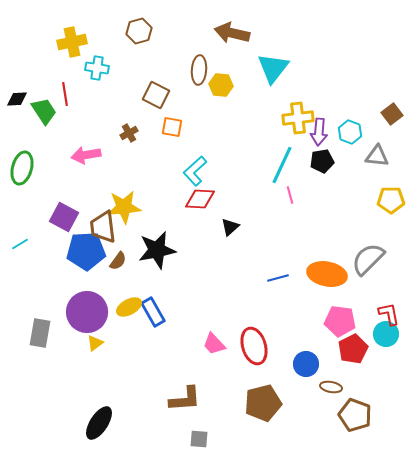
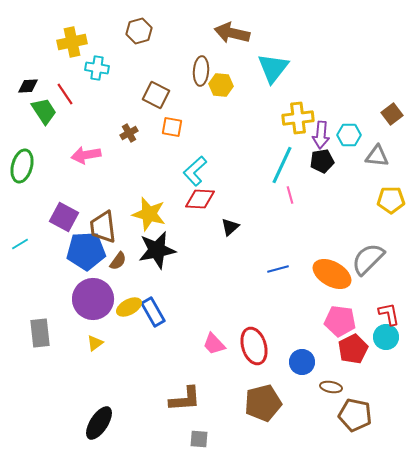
brown ellipse at (199, 70): moved 2 px right, 1 px down
red line at (65, 94): rotated 25 degrees counterclockwise
black diamond at (17, 99): moved 11 px right, 13 px up
purple arrow at (319, 132): moved 2 px right, 3 px down
cyan hexagon at (350, 132): moved 1 px left, 3 px down; rotated 20 degrees counterclockwise
green ellipse at (22, 168): moved 2 px up
yellow star at (124, 207): moved 25 px right, 7 px down; rotated 20 degrees clockwise
orange ellipse at (327, 274): moved 5 px right; rotated 18 degrees clockwise
blue line at (278, 278): moved 9 px up
purple circle at (87, 312): moved 6 px right, 13 px up
gray rectangle at (40, 333): rotated 16 degrees counterclockwise
cyan circle at (386, 334): moved 3 px down
blue circle at (306, 364): moved 4 px left, 2 px up
brown pentagon at (355, 415): rotated 8 degrees counterclockwise
